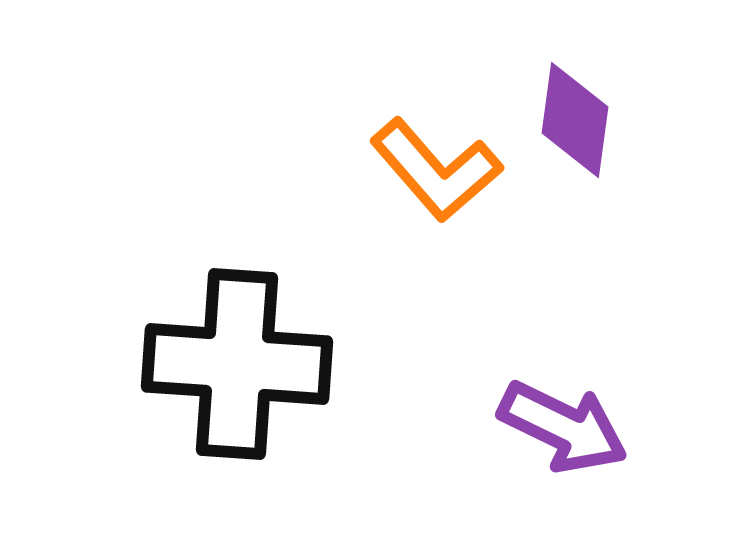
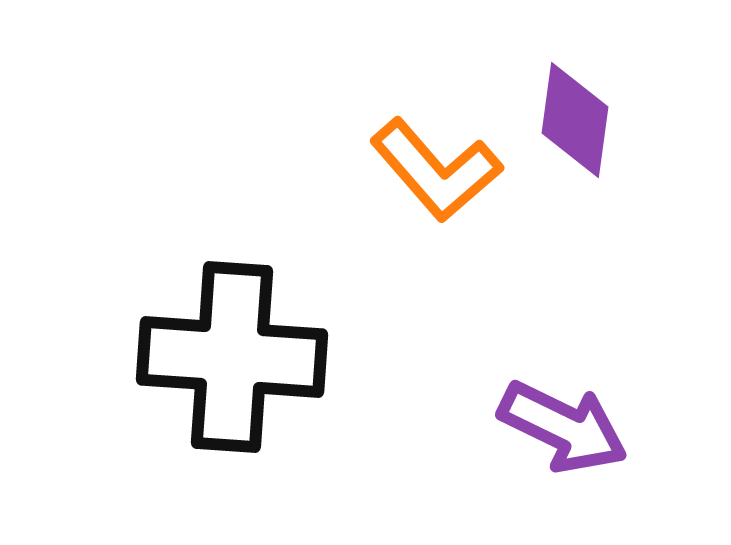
black cross: moved 5 px left, 7 px up
